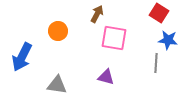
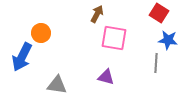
orange circle: moved 17 px left, 2 px down
